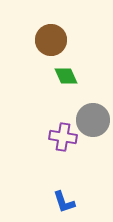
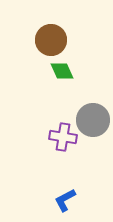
green diamond: moved 4 px left, 5 px up
blue L-shape: moved 1 px right, 2 px up; rotated 80 degrees clockwise
